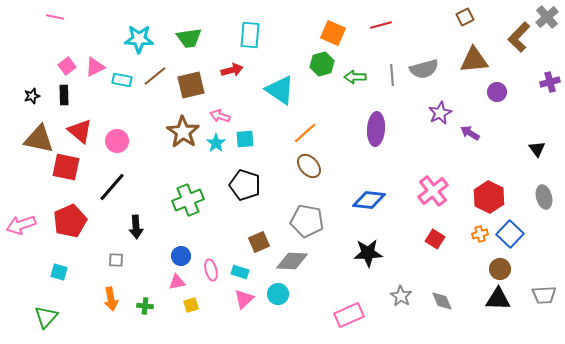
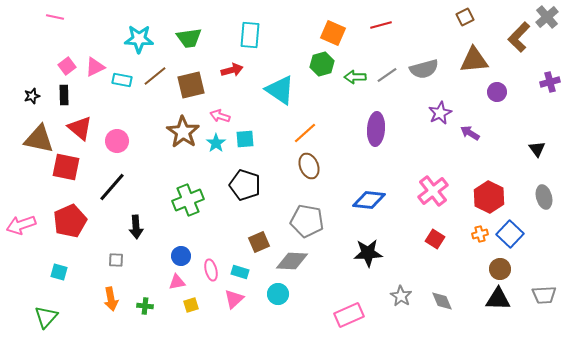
gray line at (392, 75): moved 5 px left; rotated 60 degrees clockwise
red triangle at (80, 131): moved 3 px up
brown ellipse at (309, 166): rotated 20 degrees clockwise
pink triangle at (244, 299): moved 10 px left
